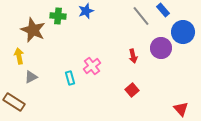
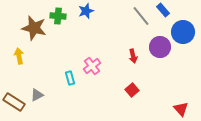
brown star: moved 1 px right, 2 px up; rotated 10 degrees counterclockwise
purple circle: moved 1 px left, 1 px up
gray triangle: moved 6 px right, 18 px down
